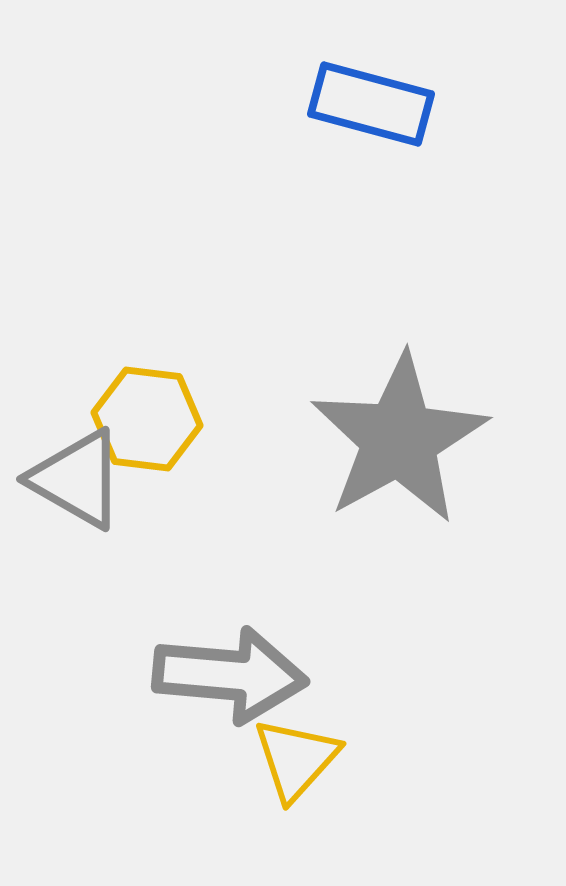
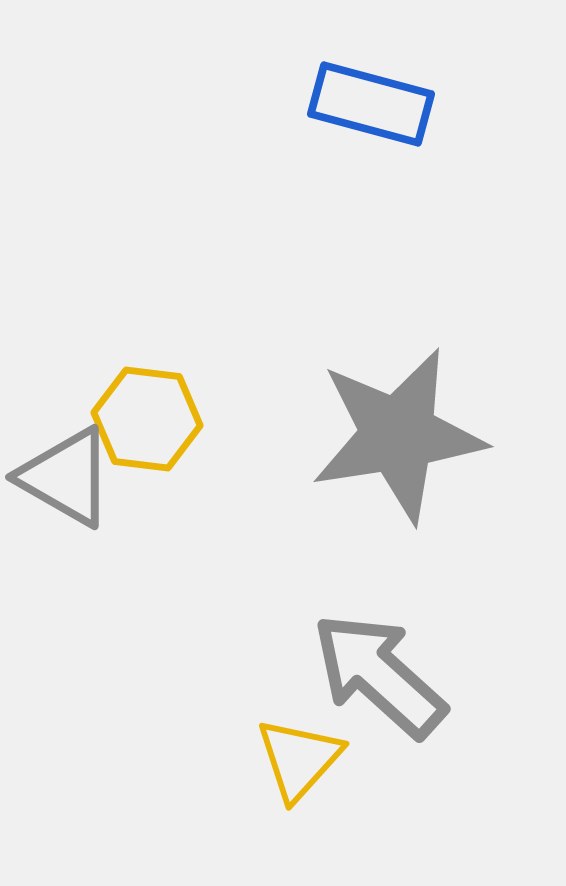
gray star: moved 1 px left, 4 px up; rotated 20 degrees clockwise
gray triangle: moved 11 px left, 2 px up
gray arrow: moved 149 px right; rotated 143 degrees counterclockwise
yellow triangle: moved 3 px right
